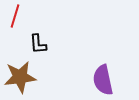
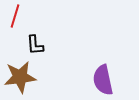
black L-shape: moved 3 px left, 1 px down
